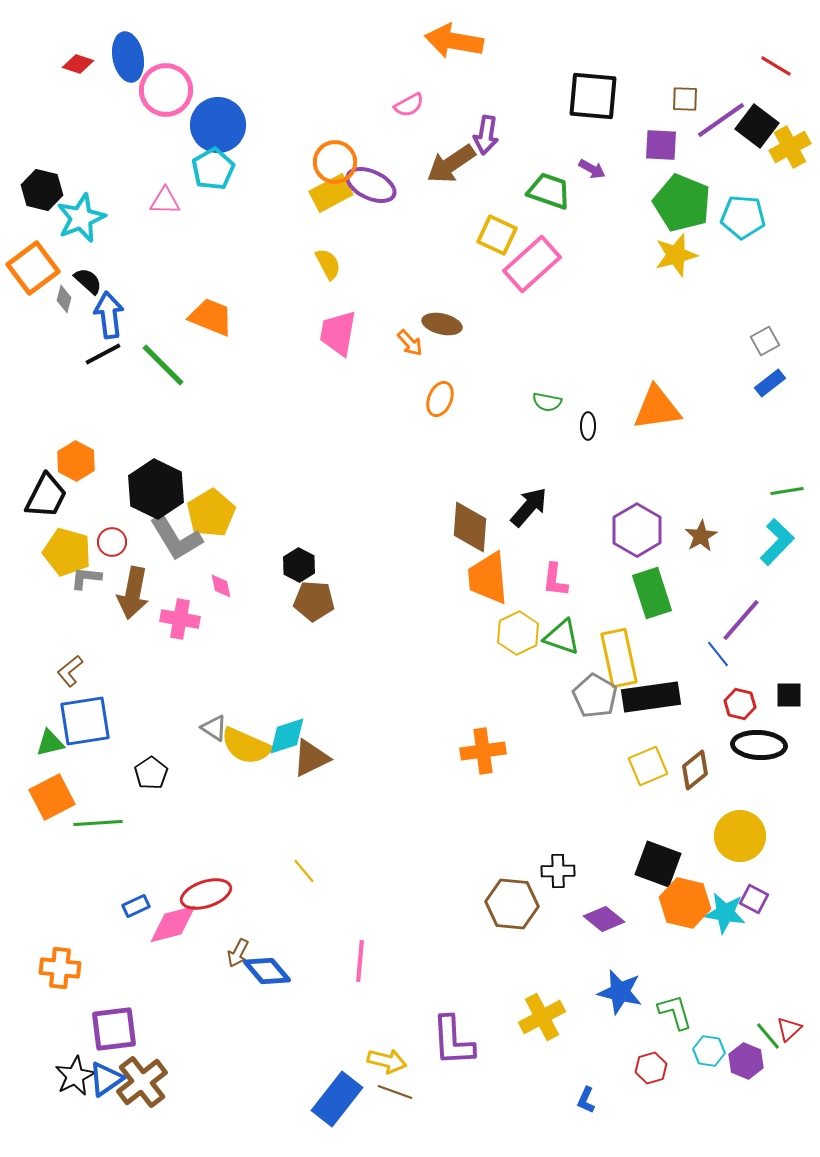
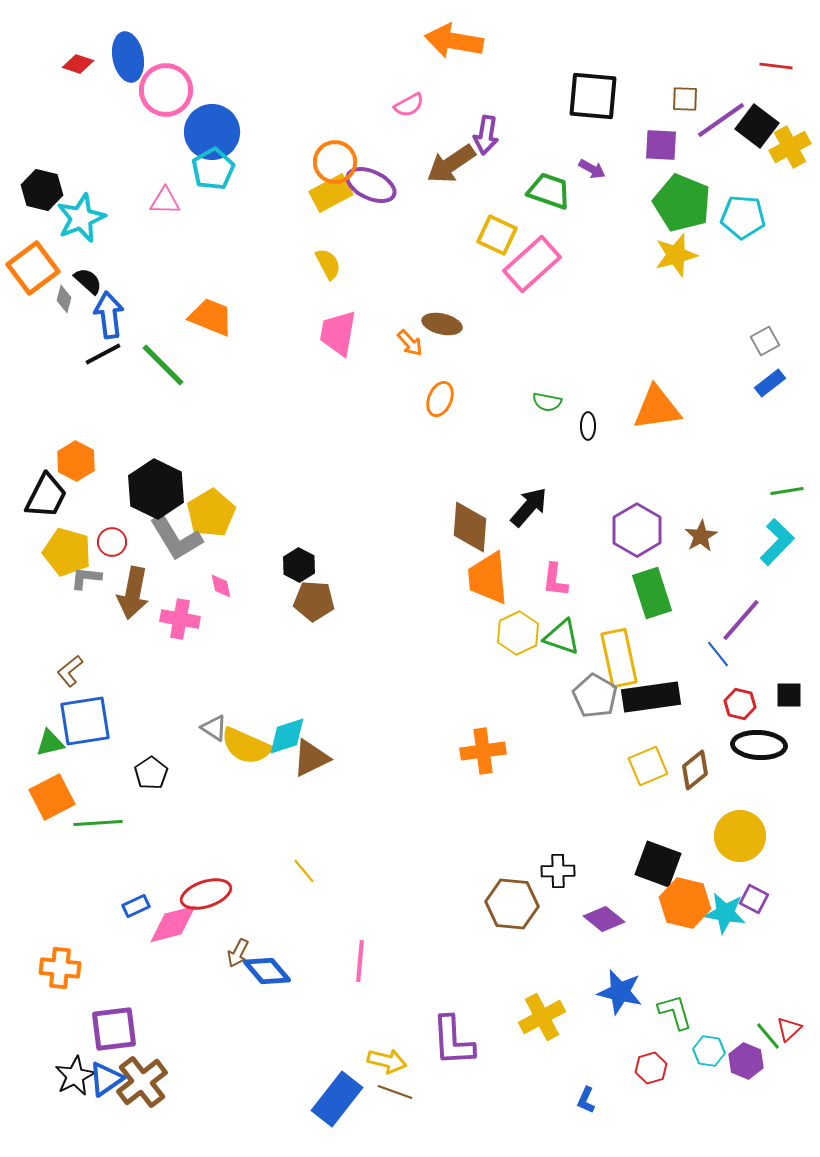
red line at (776, 66): rotated 24 degrees counterclockwise
blue circle at (218, 125): moved 6 px left, 7 px down
